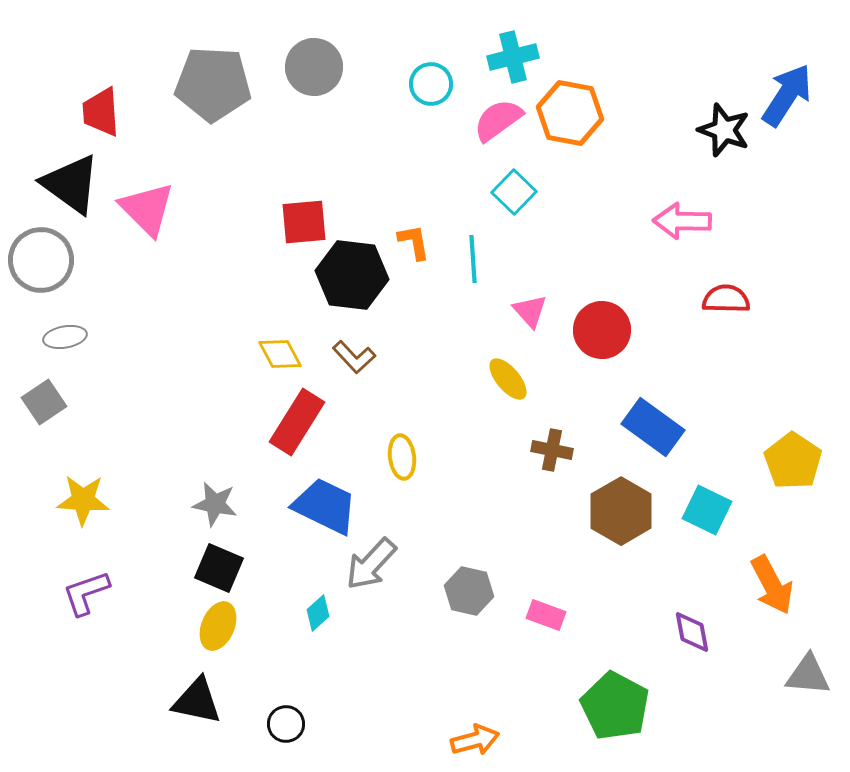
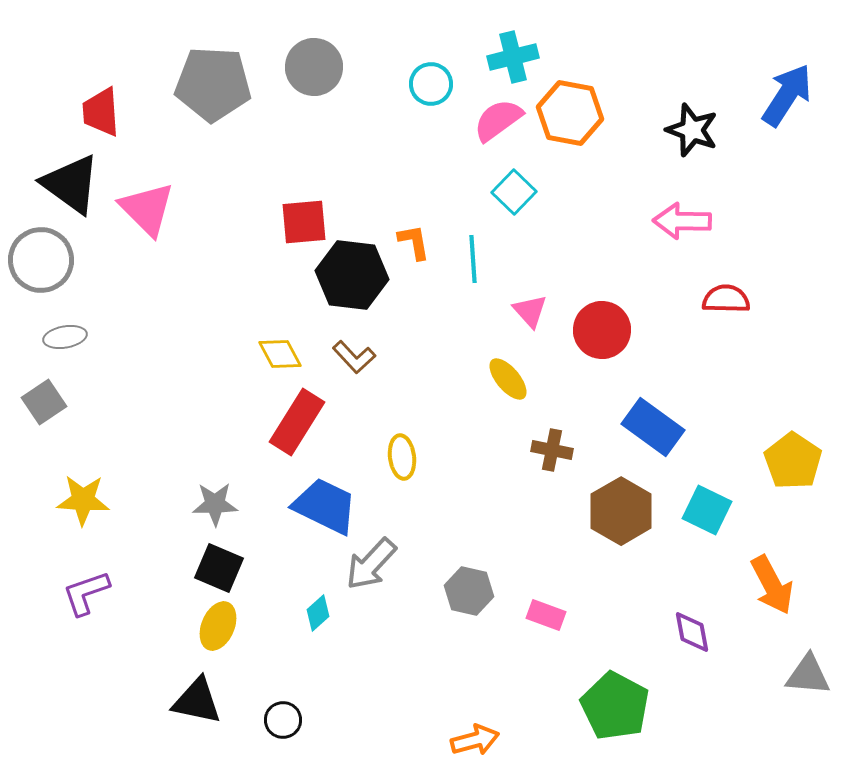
black star at (724, 130): moved 32 px left
gray star at (215, 504): rotated 12 degrees counterclockwise
black circle at (286, 724): moved 3 px left, 4 px up
